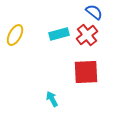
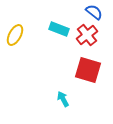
cyan rectangle: moved 5 px up; rotated 36 degrees clockwise
red square: moved 2 px right, 2 px up; rotated 20 degrees clockwise
cyan arrow: moved 11 px right
